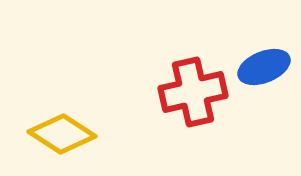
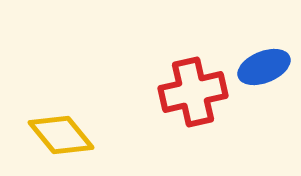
yellow diamond: moved 1 px left, 1 px down; rotated 18 degrees clockwise
